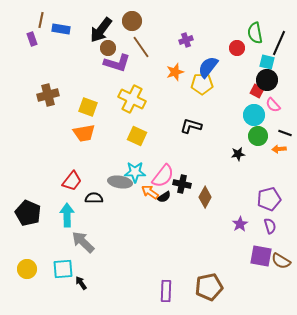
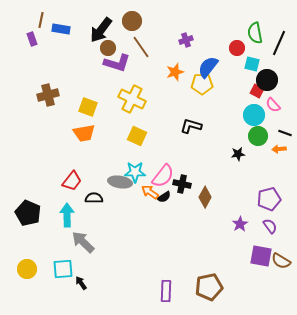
cyan square at (267, 62): moved 15 px left, 2 px down
purple semicircle at (270, 226): rotated 21 degrees counterclockwise
